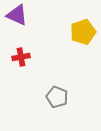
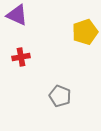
yellow pentagon: moved 2 px right
gray pentagon: moved 3 px right, 1 px up
